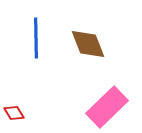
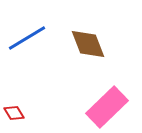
blue line: moved 9 px left; rotated 60 degrees clockwise
